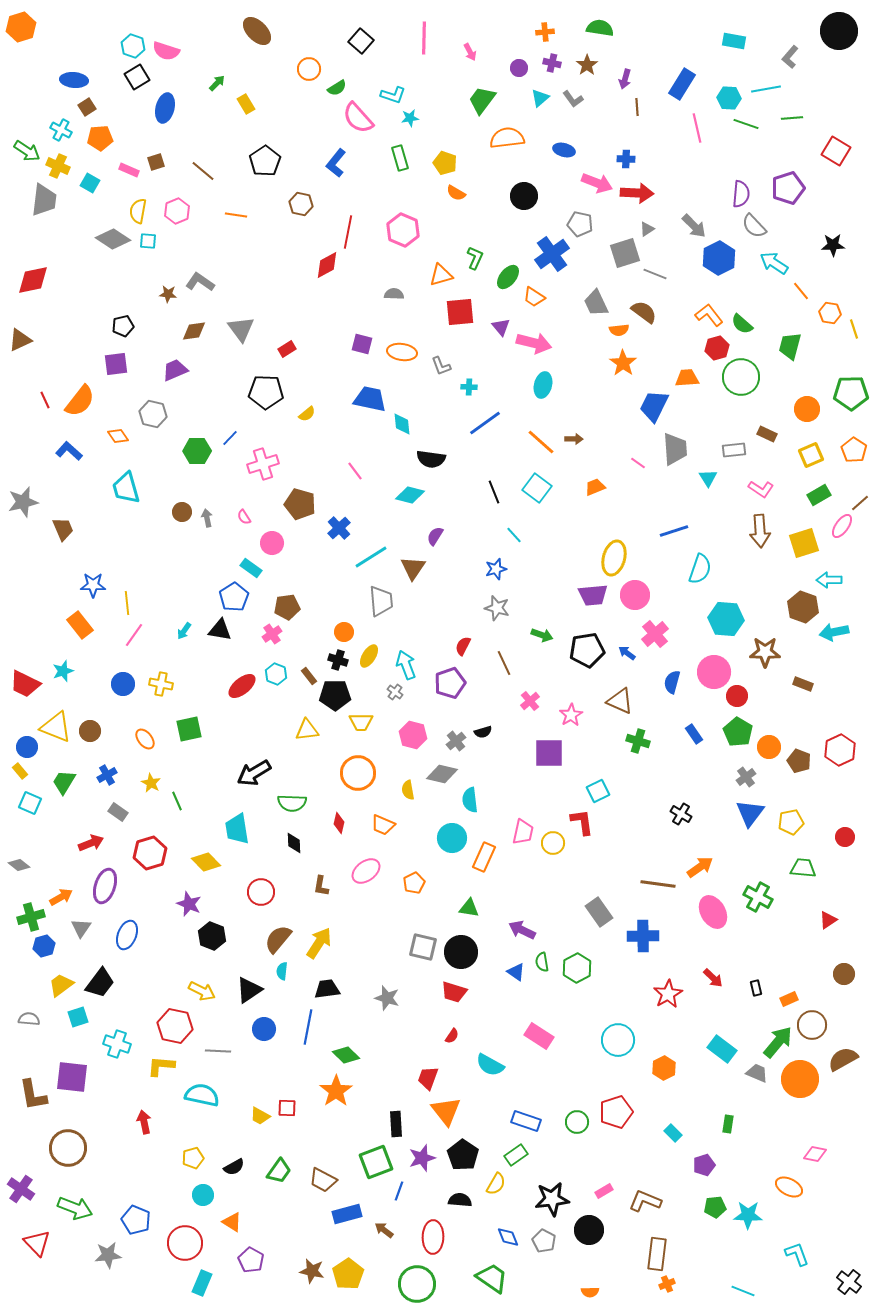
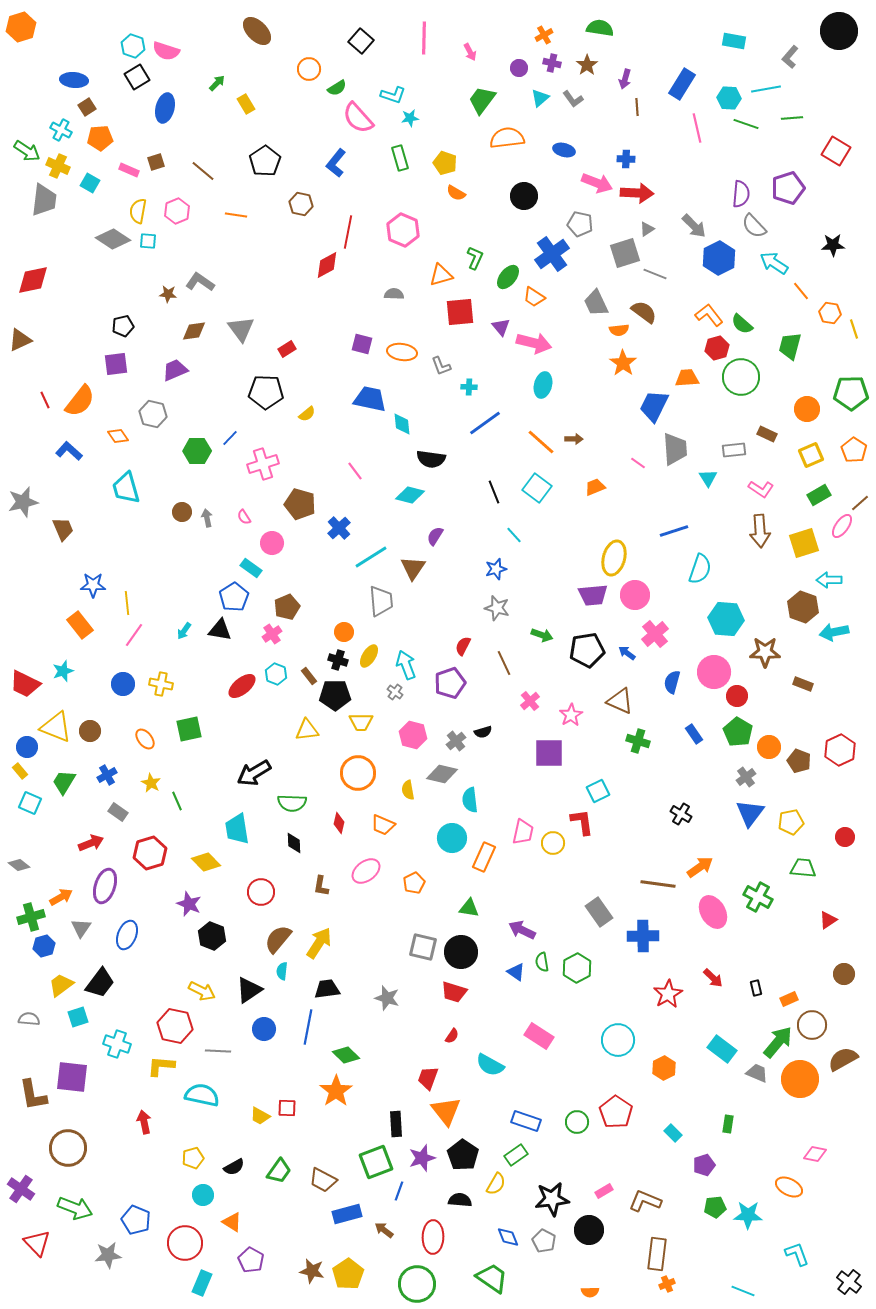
orange cross at (545, 32): moved 1 px left, 3 px down; rotated 24 degrees counterclockwise
brown pentagon at (287, 607): rotated 15 degrees counterclockwise
red pentagon at (616, 1112): rotated 20 degrees counterclockwise
